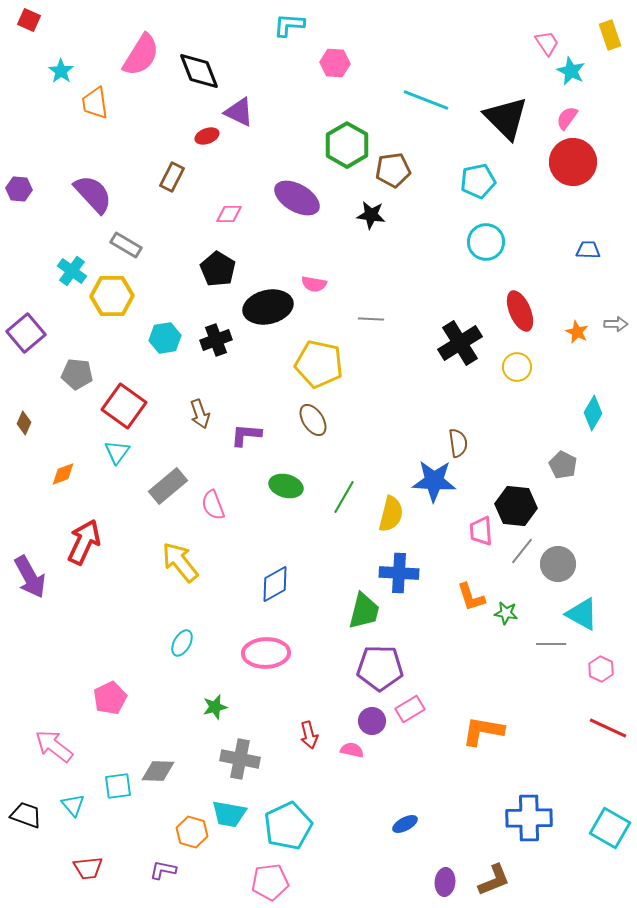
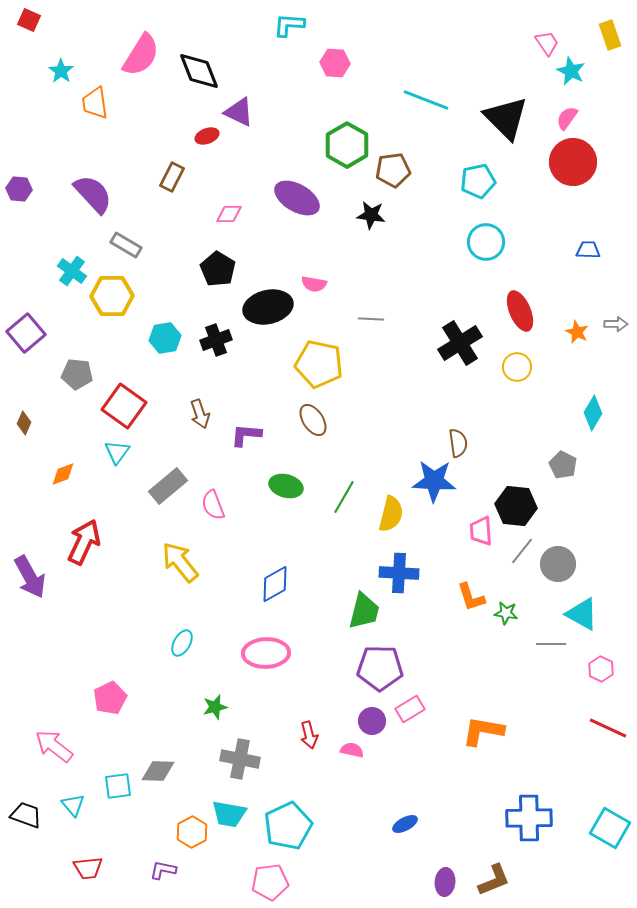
orange hexagon at (192, 832): rotated 16 degrees clockwise
